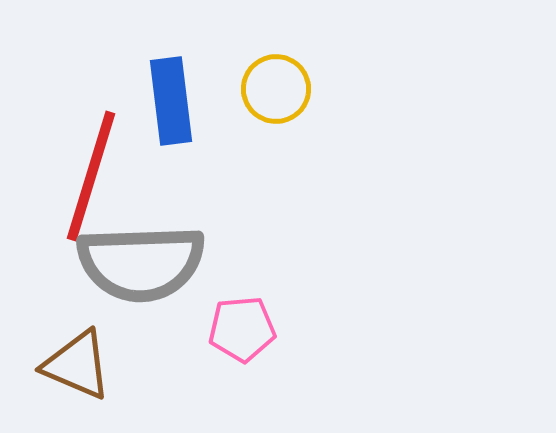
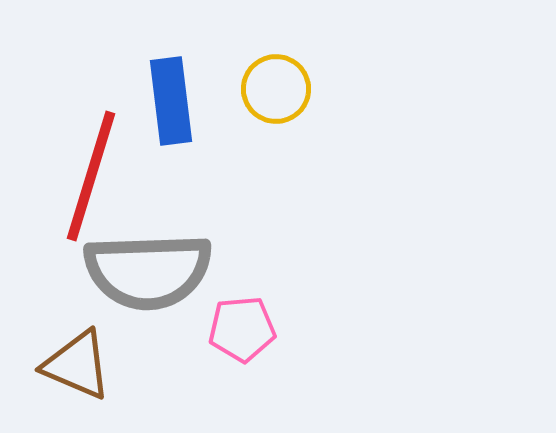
gray semicircle: moved 7 px right, 8 px down
